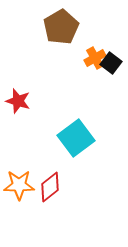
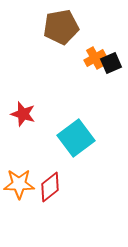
brown pentagon: rotated 20 degrees clockwise
black square: rotated 30 degrees clockwise
red star: moved 5 px right, 13 px down
orange star: moved 1 px up
